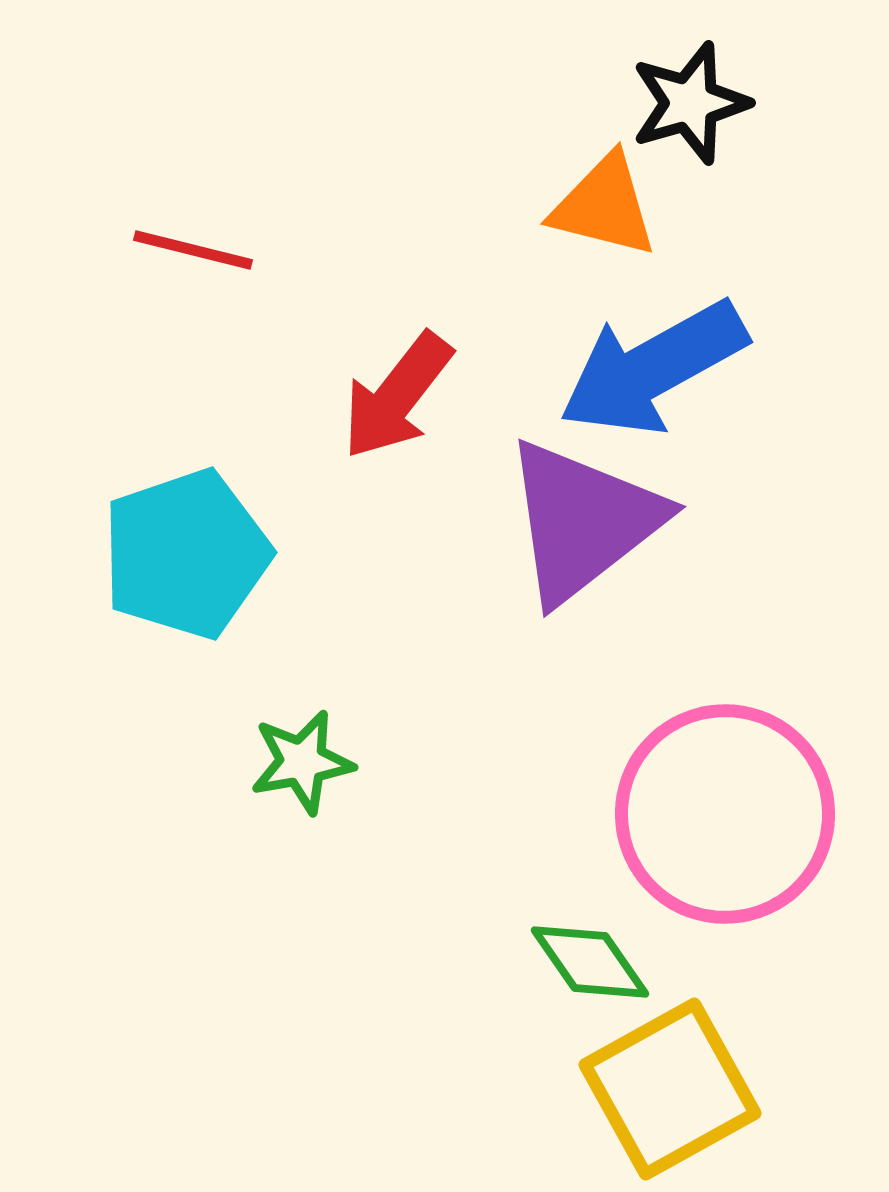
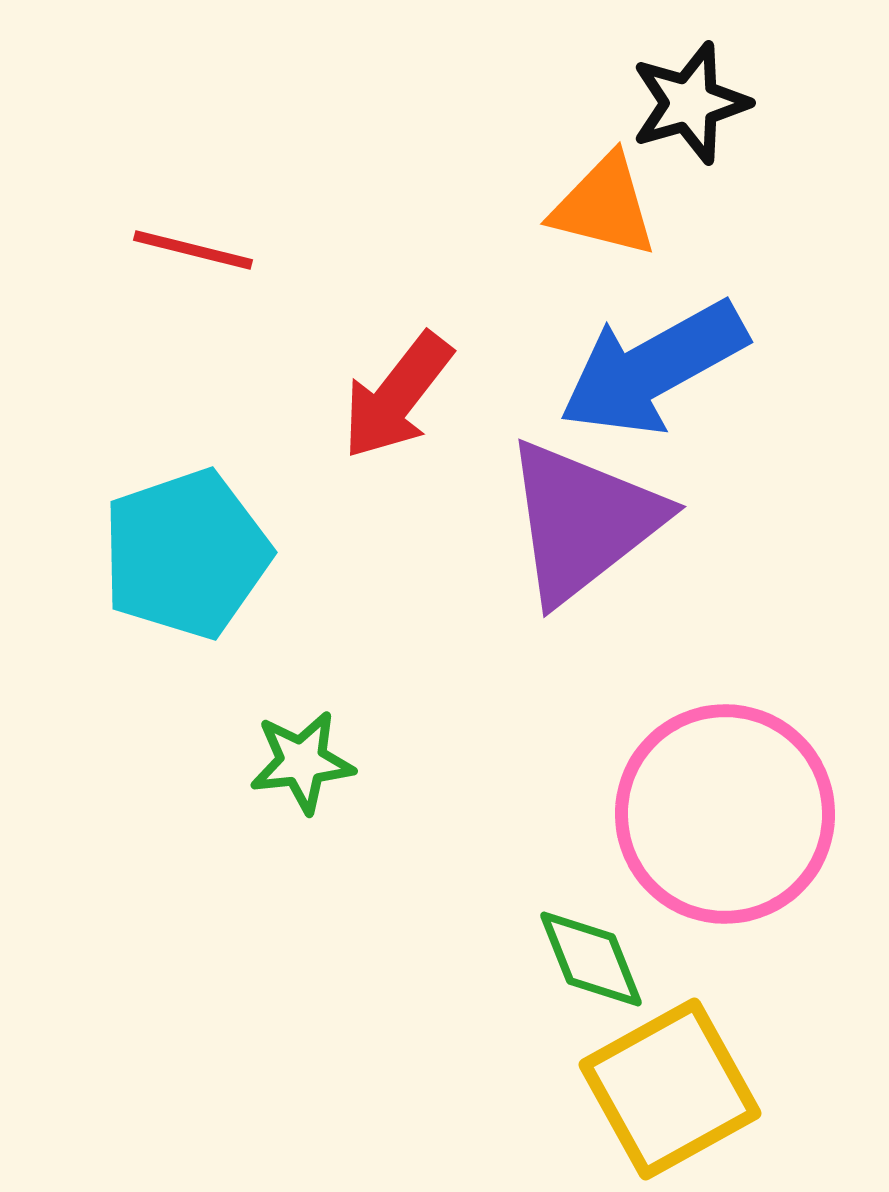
green star: rotated 4 degrees clockwise
green diamond: moved 1 px right, 3 px up; rotated 13 degrees clockwise
